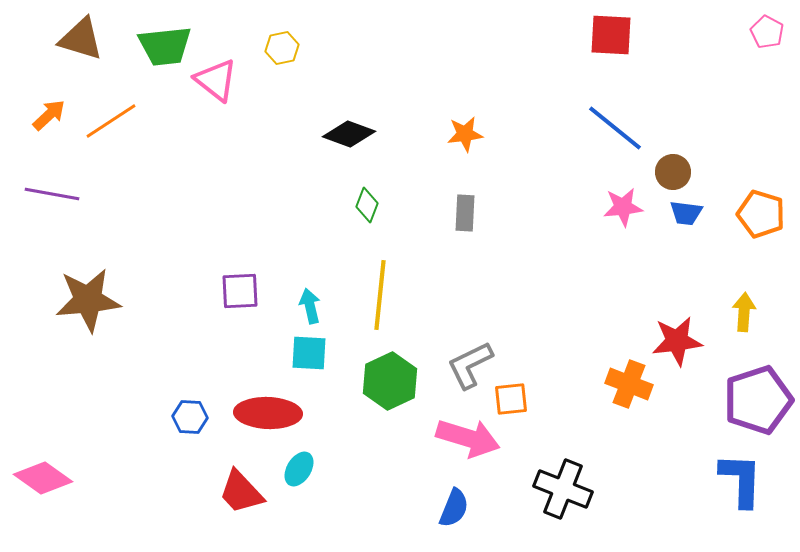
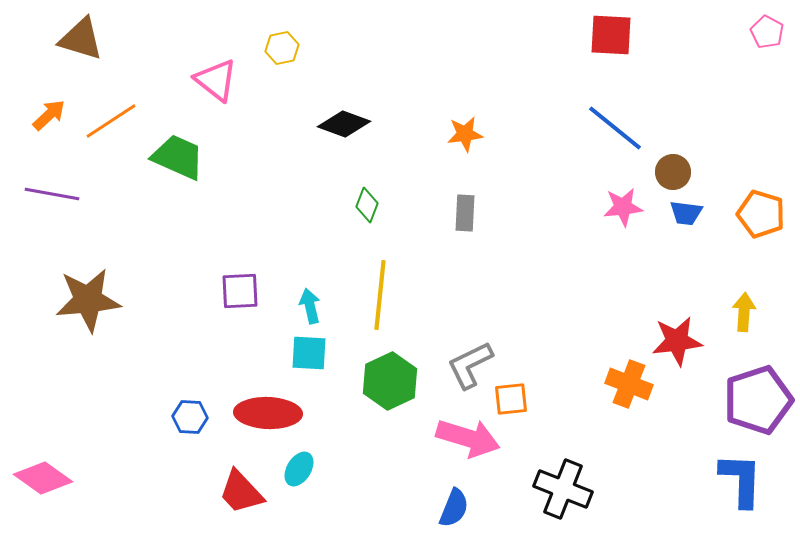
green trapezoid: moved 13 px right, 111 px down; rotated 150 degrees counterclockwise
black diamond: moved 5 px left, 10 px up
